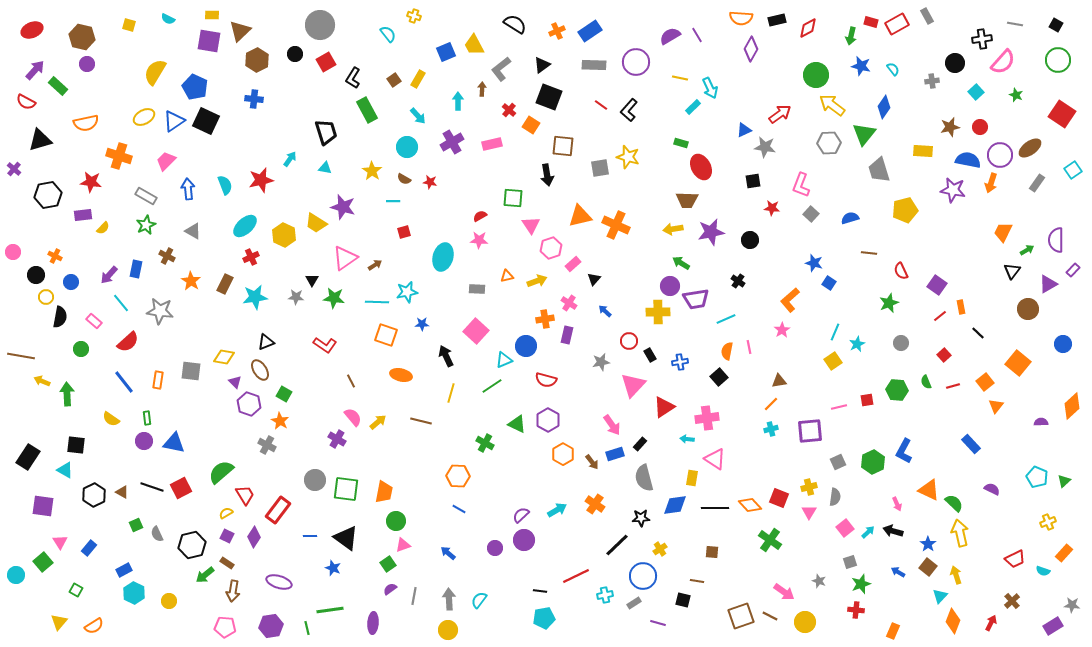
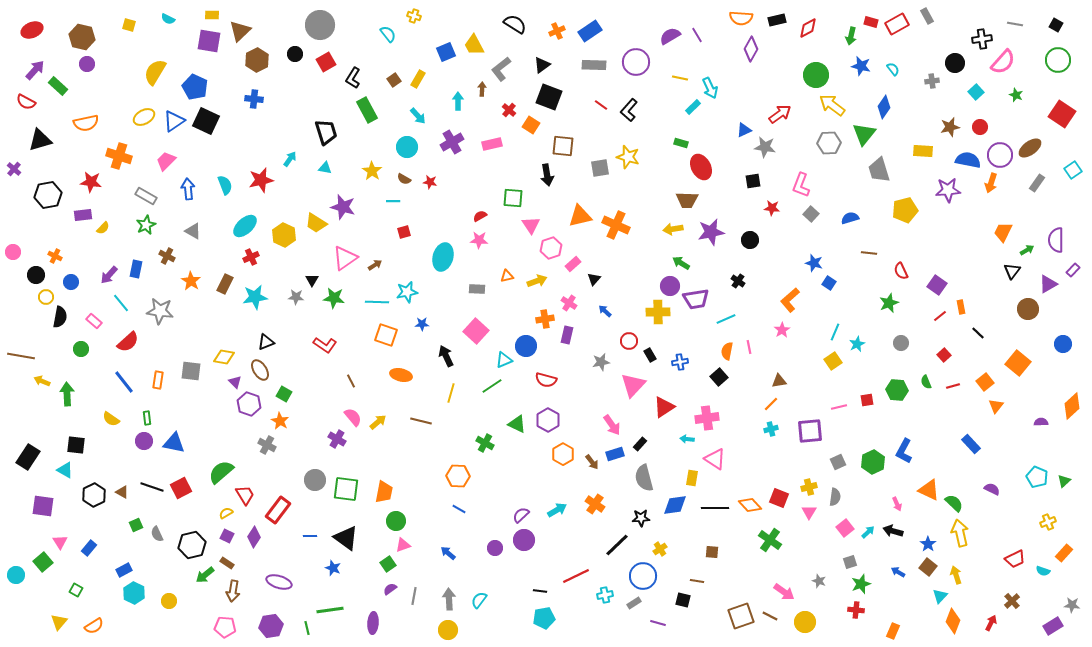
purple star at (953, 190): moved 5 px left; rotated 15 degrees counterclockwise
